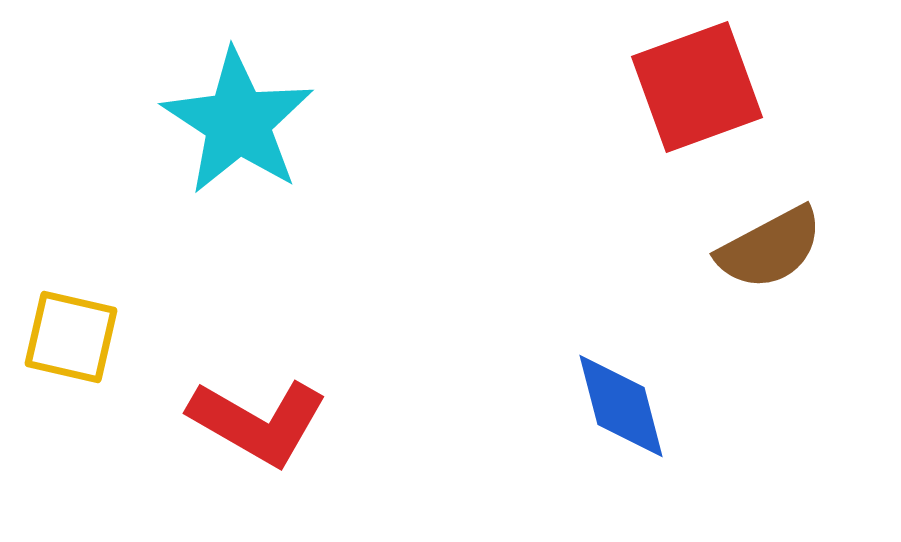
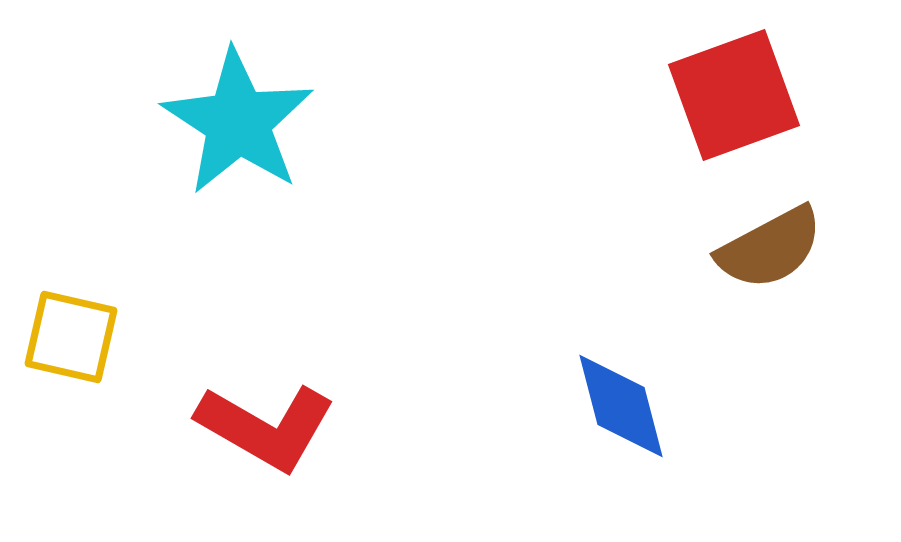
red square: moved 37 px right, 8 px down
red L-shape: moved 8 px right, 5 px down
